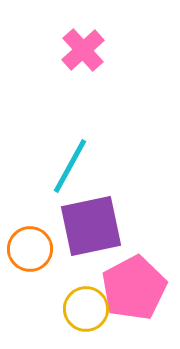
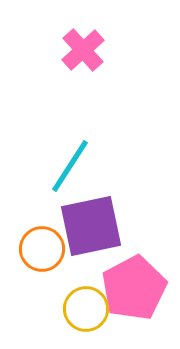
cyan line: rotated 4 degrees clockwise
orange circle: moved 12 px right
